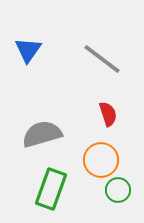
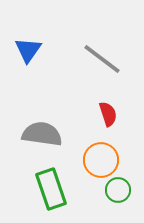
gray semicircle: rotated 24 degrees clockwise
green rectangle: rotated 39 degrees counterclockwise
